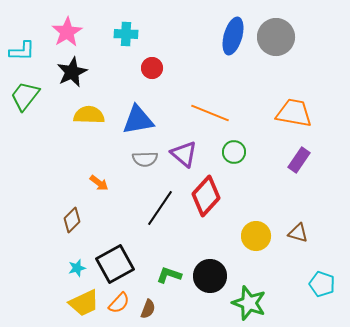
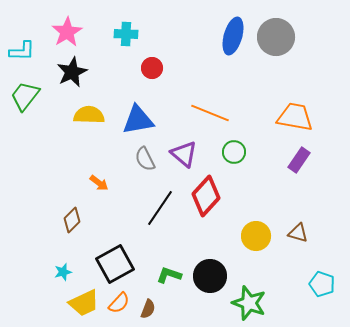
orange trapezoid: moved 1 px right, 4 px down
gray semicircle: rotated 65 degrees clockwise
cyan star: moved 14 px left, 4 px down
